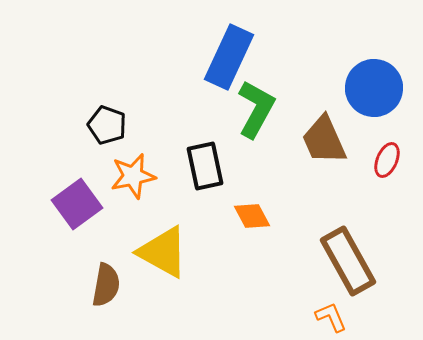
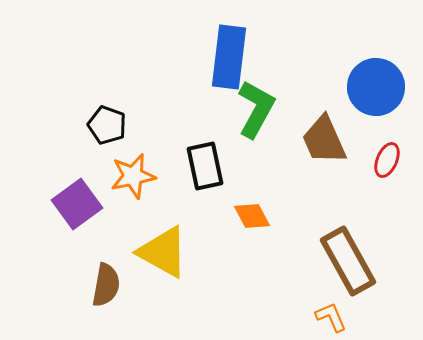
blue rectangle: rotated 18 degrees counterclockwise
blue circle: moved 2 px right, 1 px up
